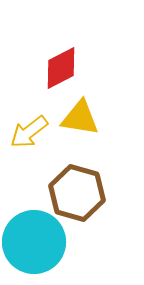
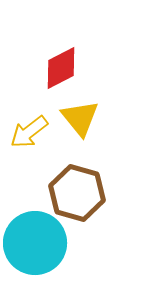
yellow triangle: rotated 42 degrees clockwise
cyan circle: moved 1 px right, 1 px down
